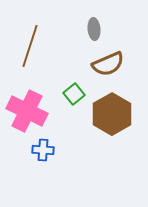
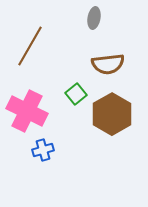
gray ellipse: moved 11 px up; rotated 15 degrees clockwise
brown line: rotated 12 degrees clockwise
brown semicircle: rotated 16 degrees clockwise
green square: moved 2 px right
blue cross: rotated 20 degrees counterclockwise
